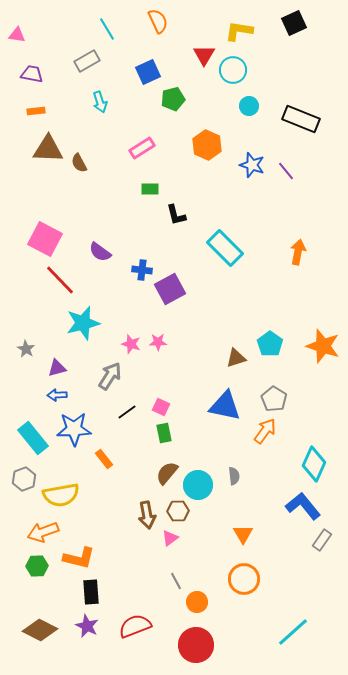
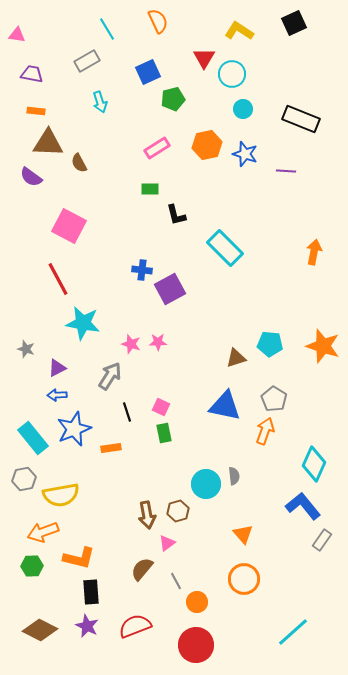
yellow L-shape at (239, 31): rotated 24 degrees clockwise
red triangle at (204, 55): moved 3 px down
cyan circle at (233, 70): moved 1 px left, 4 px down
cyan circle at (249, 106): moved 6 px left, 3 px down
orange rectangle at (36, 111): rotated 12 degrees clockwise
orange hexagon at (207, 145): rotated 24 degrees clockwise
pink rectangle at (142, 148): moved 15 px right
brown triangle at (48, 149): moved 6 px up
blue star at (252, 165): moved 7 px left, 11 px up
purple line at (286, 171): rotated 48 degrees counterclockwise
pink square at (45, 239): moved 24 px right, 13 px up
purple semicircle at (100, 252): moved 69 px left, 75 px up
orange arrow at (298, 252): moved 16 px right
red line at (60, 280): moved 2 px left, 1 px up; rotated 16 degrees clockwise
cyan star at (83, 323): rotated 24 degrees clockwise
cyan pentagon at (270, 344): rotated 30 degrees counterclockwise
gray star at (26, 349): rotated 12 degrees counterclockwise
purple triangle at (57, 368): rotated 12 degrees counterclockwise
black line at (127, 412): rotated 72 degrees counterclockwise
blue star at (74, 429): rotated 20 degrees counterclockwise
orange arrow at (265, 431): rotated 16 degrees counterclockwise
orange rectangle at (104, 459): moved 7 px right, 11 px up; rotated 60 degrees counterclockwise
brown semicircle at (167, 473): moved 25 px left, 96 px down
gray hexagon at (24, 479): rotated 10 degrees clockwise
cyan circle at (198, 485): moved 8 px right, 1 px up
brown hexagon at (178, 511): rotated 15 degrees counterclockwise
orange triangle at (243, 534): rotated 10 degrees counterclockwise
pink triangle at (170, 538): moved 3 px left, 5 px down
green hexagon at (37, 566): moved 5 px left
